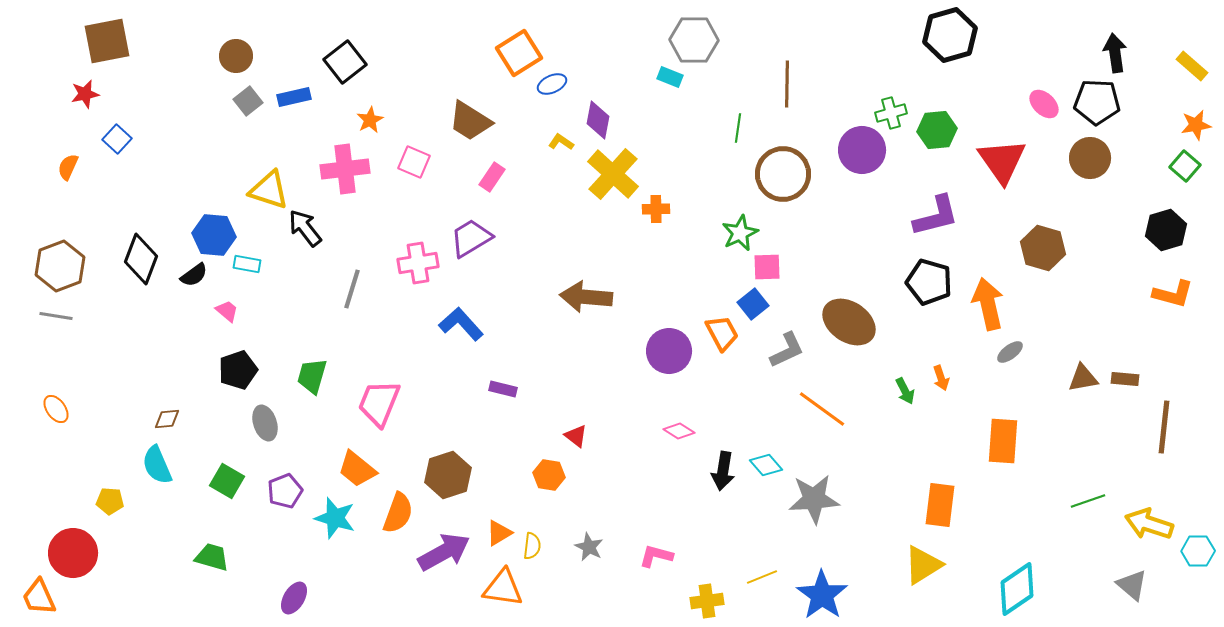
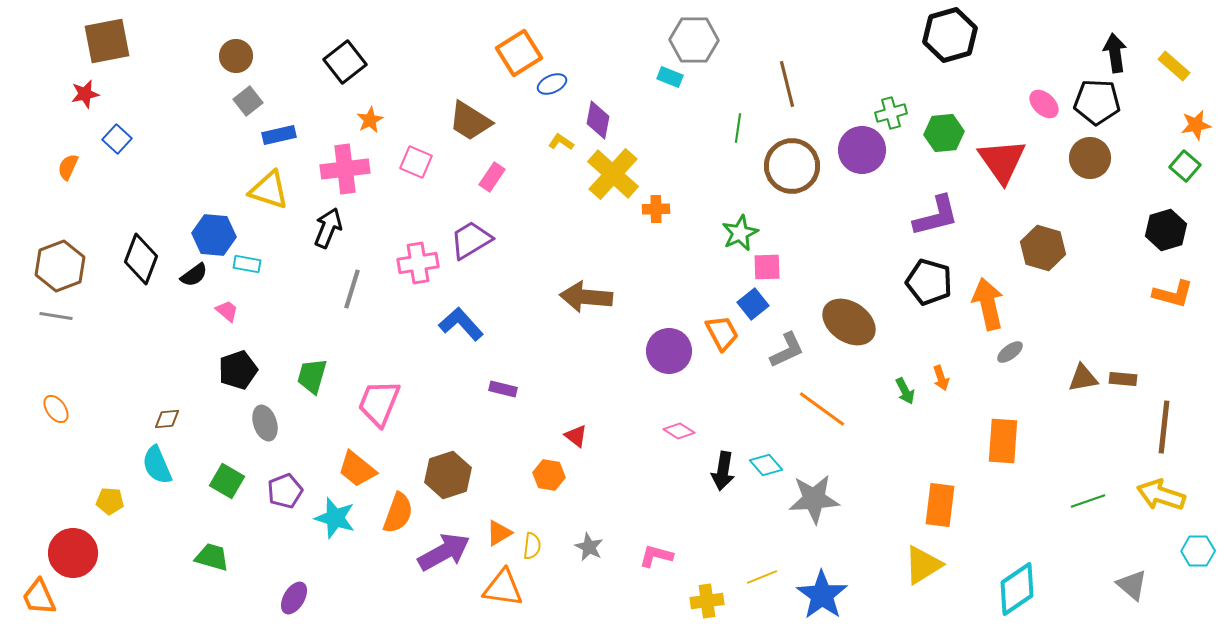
yellow rectangle at (1192, 66): moved 18 px left
brown line at (787, 84): rotated 15 degrees counterclockwise
blue rectangle at (294, 97): moved 15 px left, 38 px down
green hexagon at (937, 130): moved 7 px right, 3 px down
pink square at (414, 162): moved 2 px right
brown circle at (783, 174): moved 9 px right, 8 px up
black arrow at (305, 228): moved 23 px right; rotated 60 degrees clockwise
purple trapezoid at (471, 238): moved 2 px down
brown rectangle at (1125, 379): moved 2 px left
yellow arrow at (1149, 524): moved 12 px right, 29 px up
